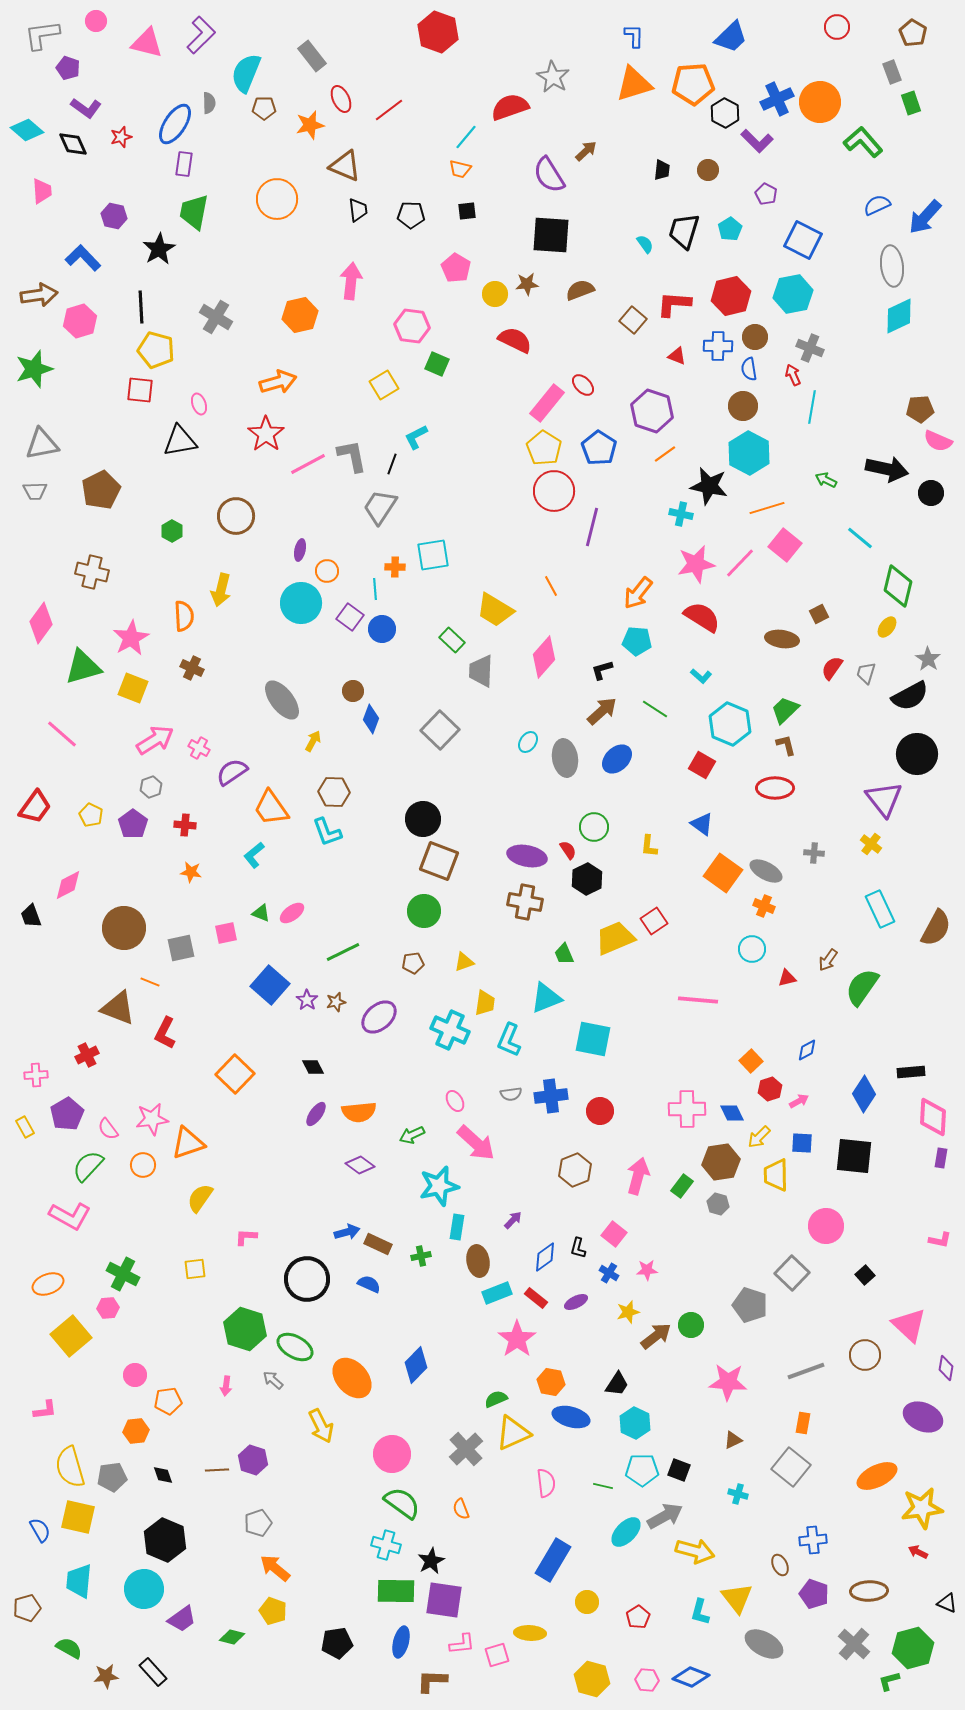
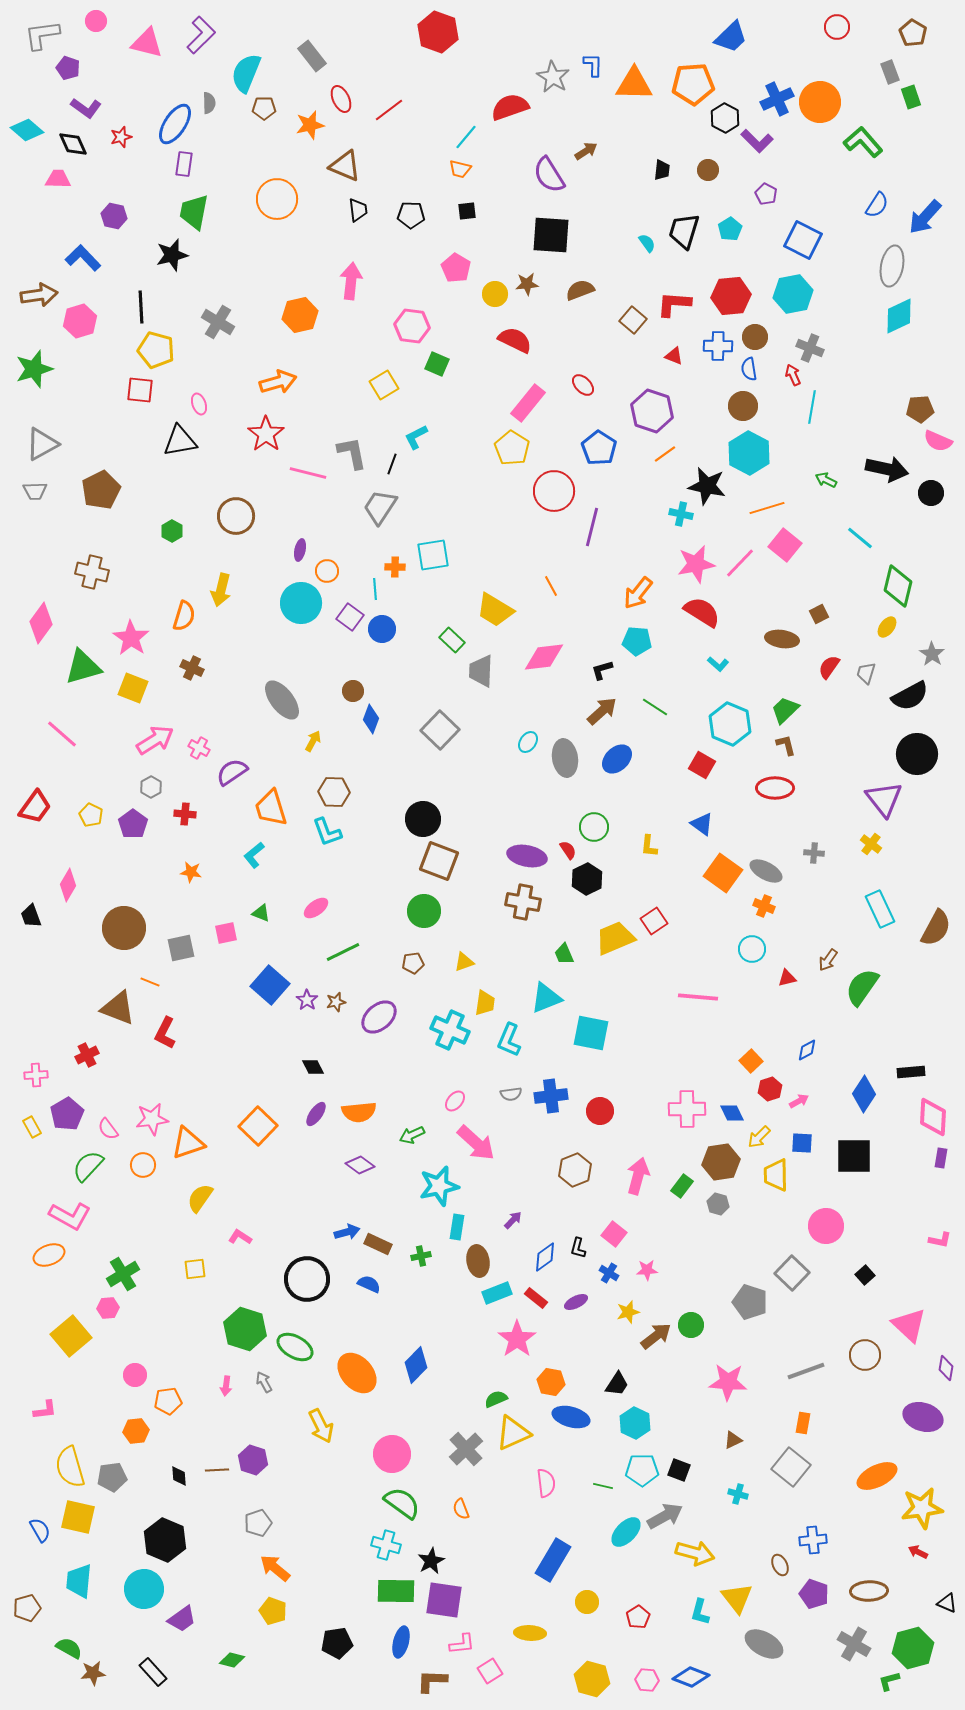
blue L-shape at (634, 36): moved 41 px left, 29 px down
gray rectangle at (892, 72): moved 2 px left
orange triangle at (634, 84): rotated 18 degrees clockwise
green rectangle at (911, 103): moved 6 px up
black hexagon at (725, 113): moved 5 px down
brown arrow at (586, 151): rotated 10 degrees clockwise
pink trapezoid at (42, 191): moved 16 px right, 12 px up; rotated 84 degrees counterclockwise
blue semicircle at (877, 205): rotated 148 degrees clockwise
cyan semicircle at (645, 244): moved 2 px right, 1 px up
black star at (159, 249): moved 13 px right, 6 px down; rotated 16 degrees clockwise
gray ellipse at (892, 266): rotated 18 degrees clockwise
red hexagon at (731, 296): rotated 9 degrees clockwise
gray cross at (216, 317): moved 2 px right, 5 px down
red triangle at (677, 356): moved 3 px left
pink rectangle at (547, 403): moved 19 px left
gray triangle at (42, 444): rotated 18 degrees counterclockwise
yellow pentagon at (544, 448): moved 32 px left
gray L-shape at (352, 456): moved 3 px up
pink line at (308, 464): moved 9 px down; rotated 42 degrees clockwise
black star at (709, 486): moved 2 px left
orange semicircle at (184, 616): rotated 20 degrees clockwise
red semicircle at (702, 617): moved 5 px up
pink star at (131, 638): rotated 9 degrees counterclockwise
pink diamond at (544, 657): rotated 42 degrees clockwise
gray star at (928, 659): moved 4 px right, 5 px up
red semicircle at (832, 668): moved 3 px left, 1 px up
cyan L-shape at (701, 676): moved 17 px right, 12 px up
green line at (655, 709): moved 2 px up
gray hexagon at (151, 787): rotated 10 degrees counterclockwise
orange trapezoid at (271, 808): rotated 18 degrees clockwise
red cross at (185, 825): moved 11 px up
pink diamond at (68, 885): rotated 32 degrees counterclockwise
brown cross at (525, 902): moved 2 px left
pink ellipse at (292, 913): moved 24 px right, 5 px up
pink line at (698, 1000): moved 3 px up
cyan square at (593, 1039): moved 2 px left, 6 px up
orange square at (235, 1074): moved 23 px right, 52 px down
pink ellipse at (455, 1101): rotated 70 degrees clockwise
yellow rectangle at (25, 1127): moved 7 px right
black square at (854, 1156): rotated 6 degrees counterclockwise
pink L-shape at (246, 1237): moved 6 px left; rotated 30 degrees clockwise
green cross at (123, 1274): rotated 32 degrees clockwise
orange ellipse at (48, 1284): moved 1 px right, 29 px up
gray pentagon at (750, 1305): moved 3 px up
orange ellipse at (352, 1378): moved 5 px right, 5 px up
gray arrow at (273, 1380): moved 9 px left, 2 px down; rotated 20 degrees clockwise
purple ellipse at (923, 1417): rotated 6 degrees counterclockwise
black diamond at (163, 1475): moved 16 px right, 1 px down; rotated 15 degrees clockwise
yellow arrow at (695, 1551): moved 2 px down
green diamond at (232, 1637): moved 23 px down
gray cross at (854, 1644): rotated 12 degrees counterclockwise
pink square at (497, 1655): moved 7 px left, 16 px down; rotated 15 degrees counterclockwise
brown star at (106, 1676): moved 13 px left, 3 px up
